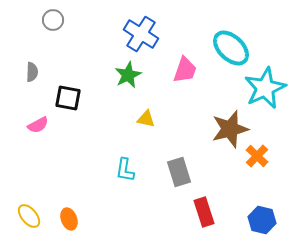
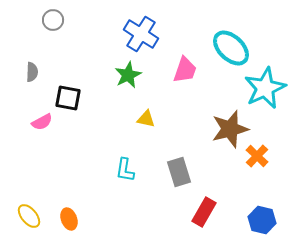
pink semicircle: moved 4 px right, 3 px up
red rectangle: rotated 48 degrees clockwise
